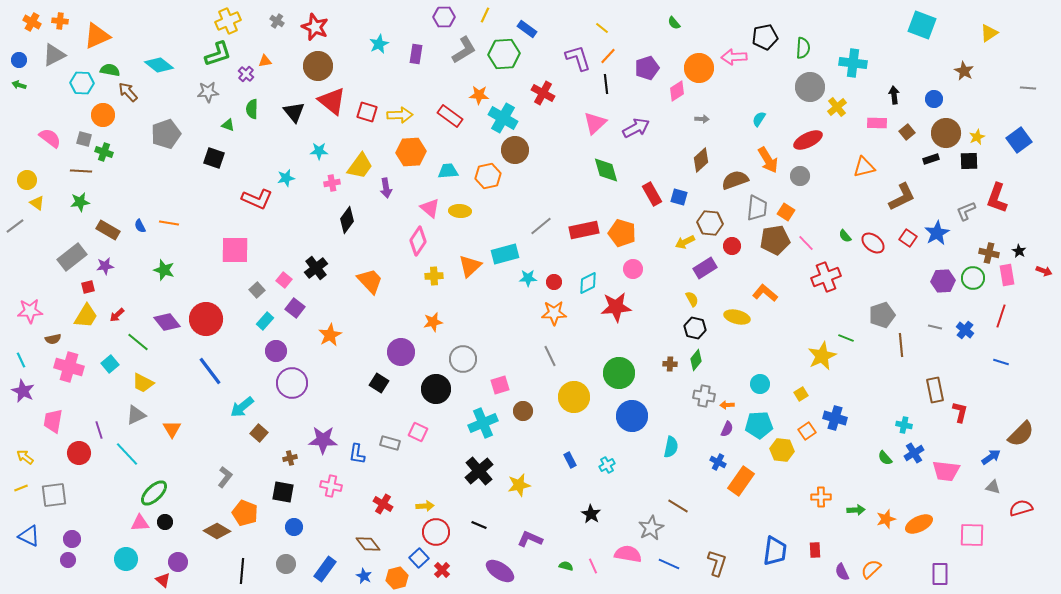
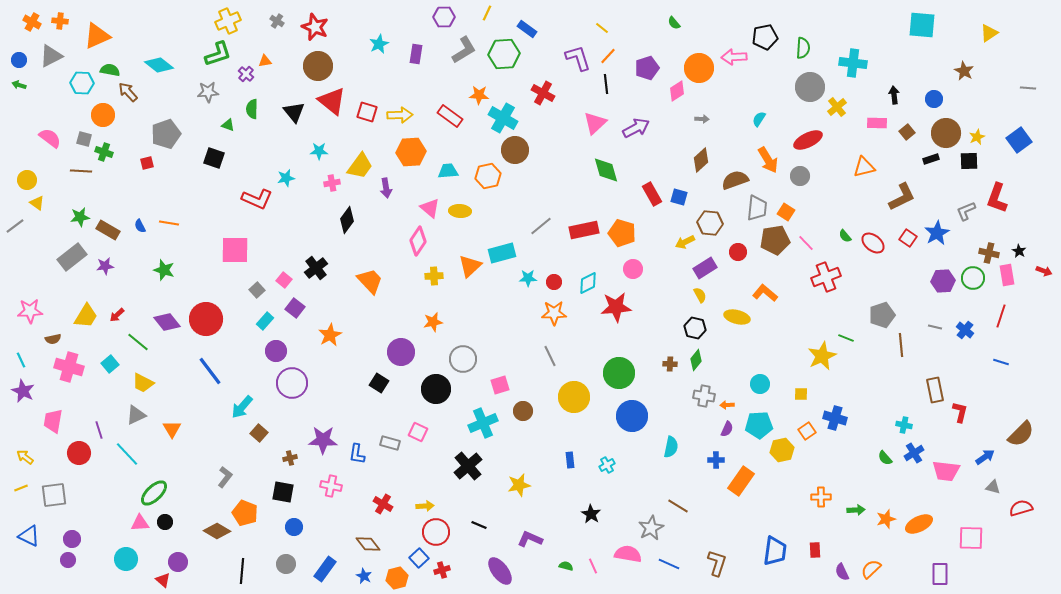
yellow line at (485, 15): moved 2 px right, 2 px up
cyan square at (922, 25): rotated 16 degrees counterclockwise
gray triangle at (54, 55): moved 3 px left, 1 px down
green star at (80, 202): moved 15 px down
red circle at (732, 246): moved 6 px right, 6 px down
cyan rectangle at (505, 254): moved 3 px left, 1 px up
red square at (88, 287): moved 59 px right, 124 px up
yellow semicircle at (692, 299): moved 8 px right, 4 px up
yellow square at (801, 394): rotated 32 degrees clockwise
cyan arrow at (242, 407): rotated 10 degrees counterclockwise
yellow hexagon at (782, 450): rotated 20 degrees counterclockwise
blue arrow at (991, 457): moved 6 px left
blue rectangle at (570, 460): rotated 21 degrees clockwise
blue cross at (718, 462): moved 2 px left, 2 px up; rotated 28 degrees counterclockwise
black cross at (479, 471): moved 11 px left, 5 px up
pink square at (972, 535): moved 1 px left, 3 px down
red cross at (442, 570): rotated 28 degrees clockwise
purple ellipse at (500, 571): rotated 20 degrees clockwise
